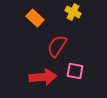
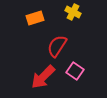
orange rectangle: rotated 60 degrees counterclockwise
pink square: rotated 24 degrees clockwise
red arrow: rotated 140 degrees clockwise
